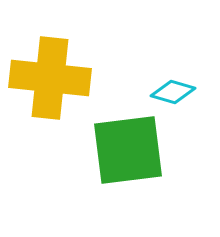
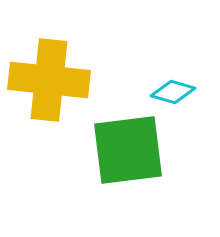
yellow cross: moved 1 px left, 2 px down
